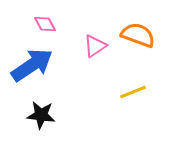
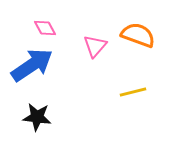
pink diamond: moved 4 px down
pink triangle: rotated 15 degrees counterclockwise
yellow line: rotated 8 degrees clockwise
black star: moved 4 px left, 2 px down
